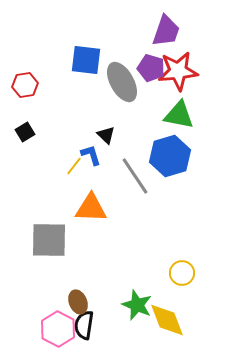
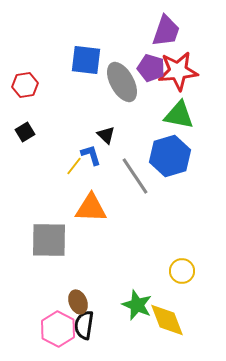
yellow circle: moved 2 px up
